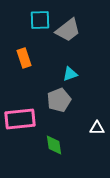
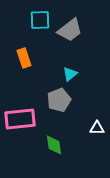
gray trapezoid: moved 2 px right
cyan triangle: rotated 21 degrees counterclockwise
